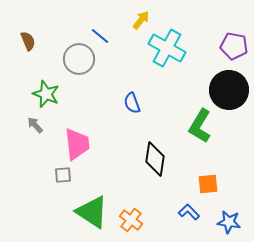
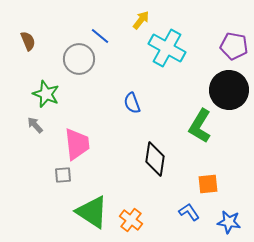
blue L-shape: rotated 10 degrees clockwise
